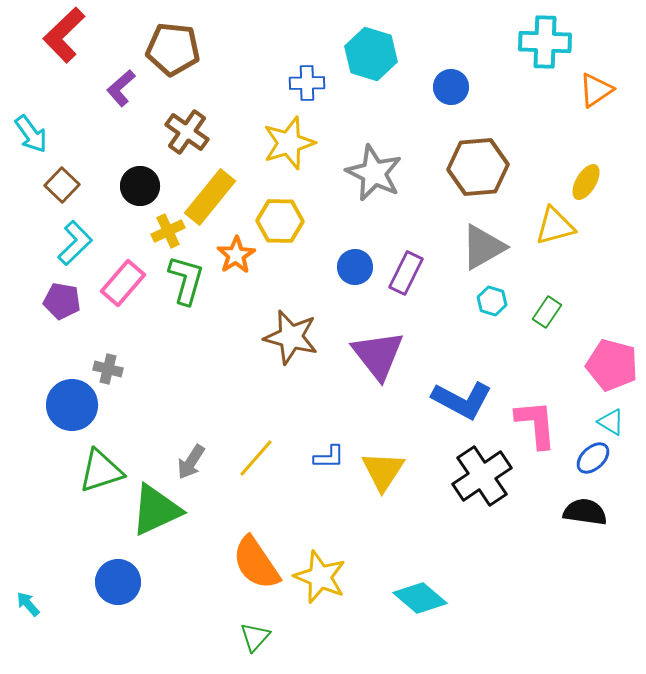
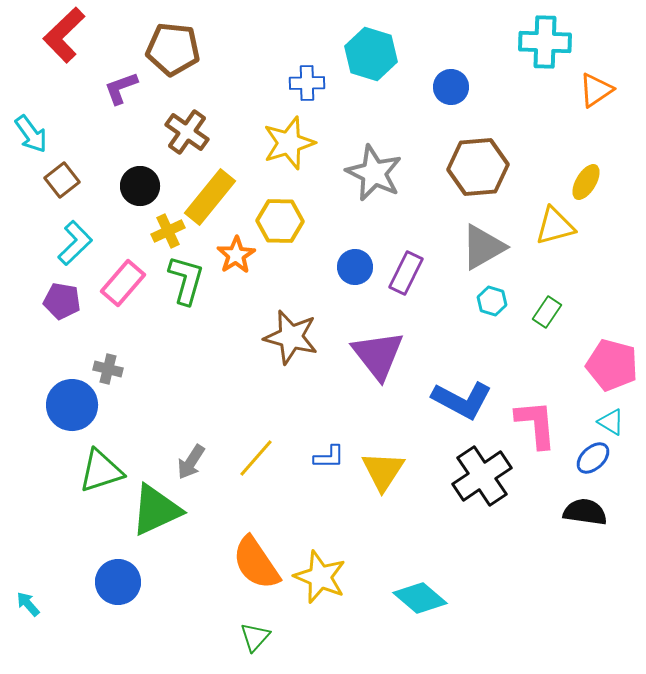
purple L-shape at (121, 88): rotated 21 degrees clockwise
brown square at (62, 185): moved 5 px up; rotated 8 degrees clockwise
